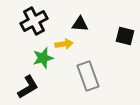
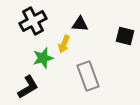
black cross: moved 1 px left
yellow arrow: rotated 120 degrees clockwise
